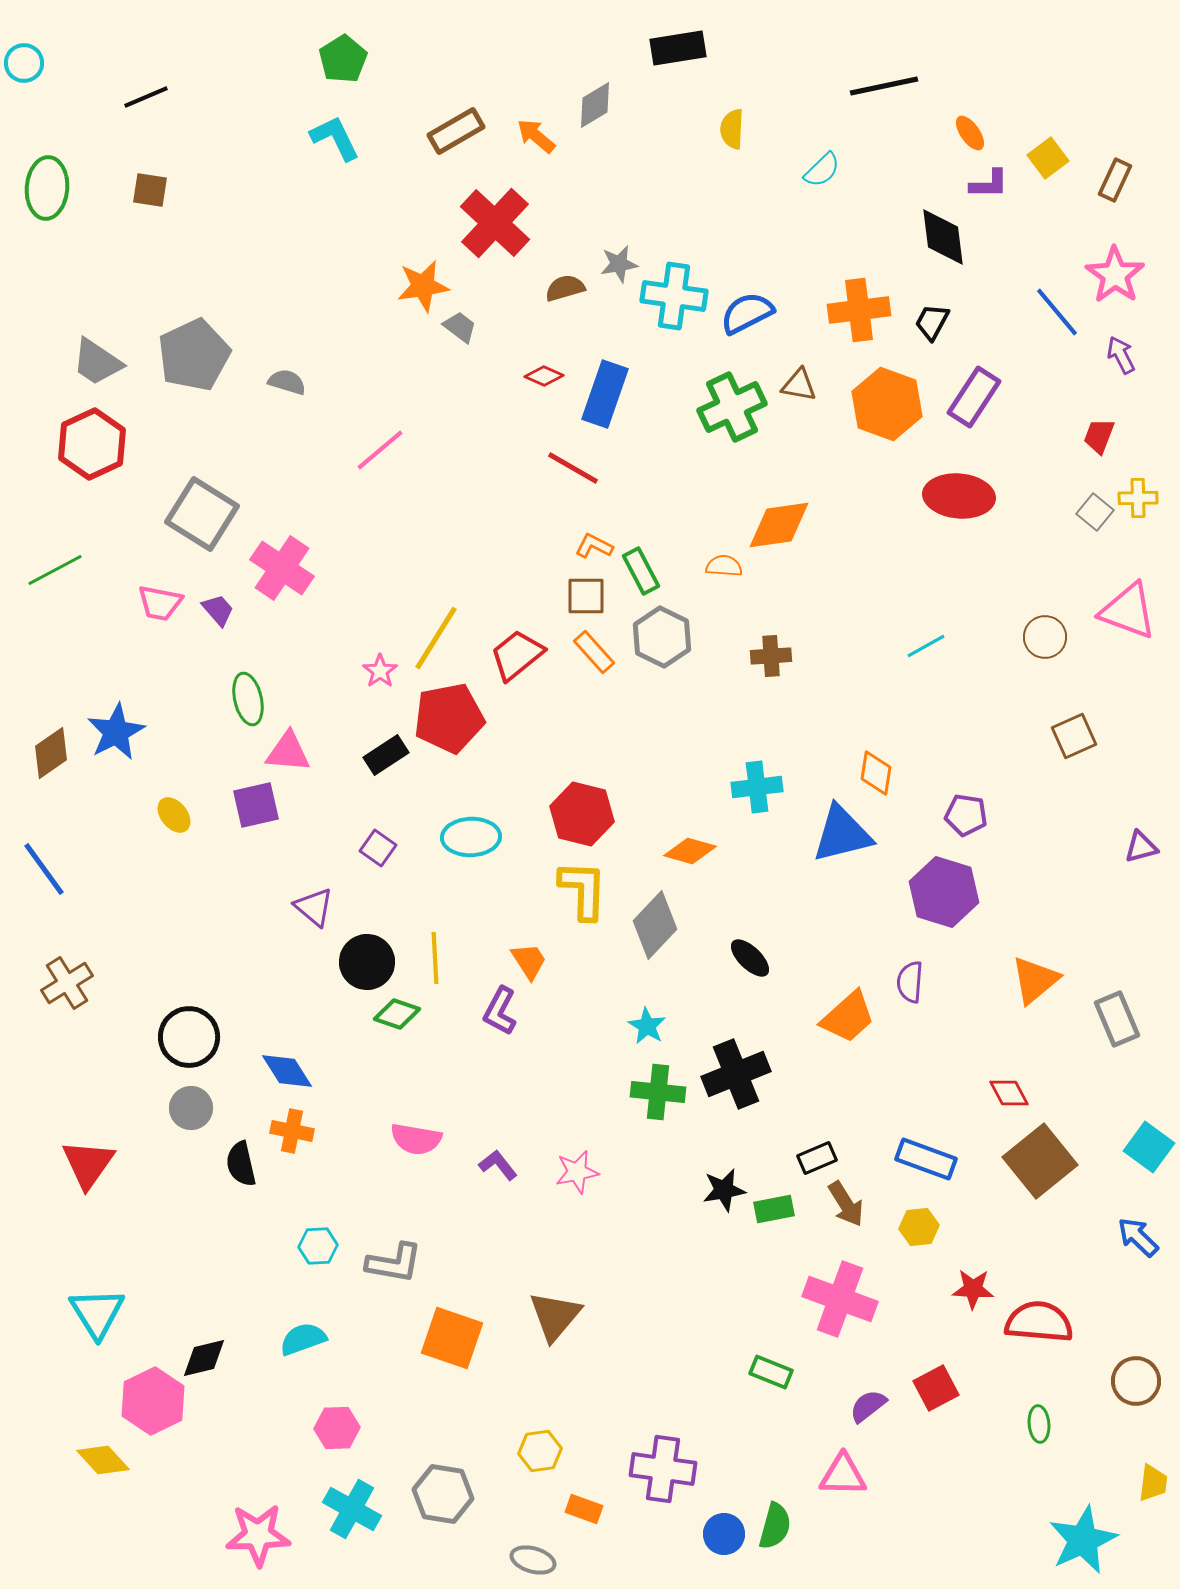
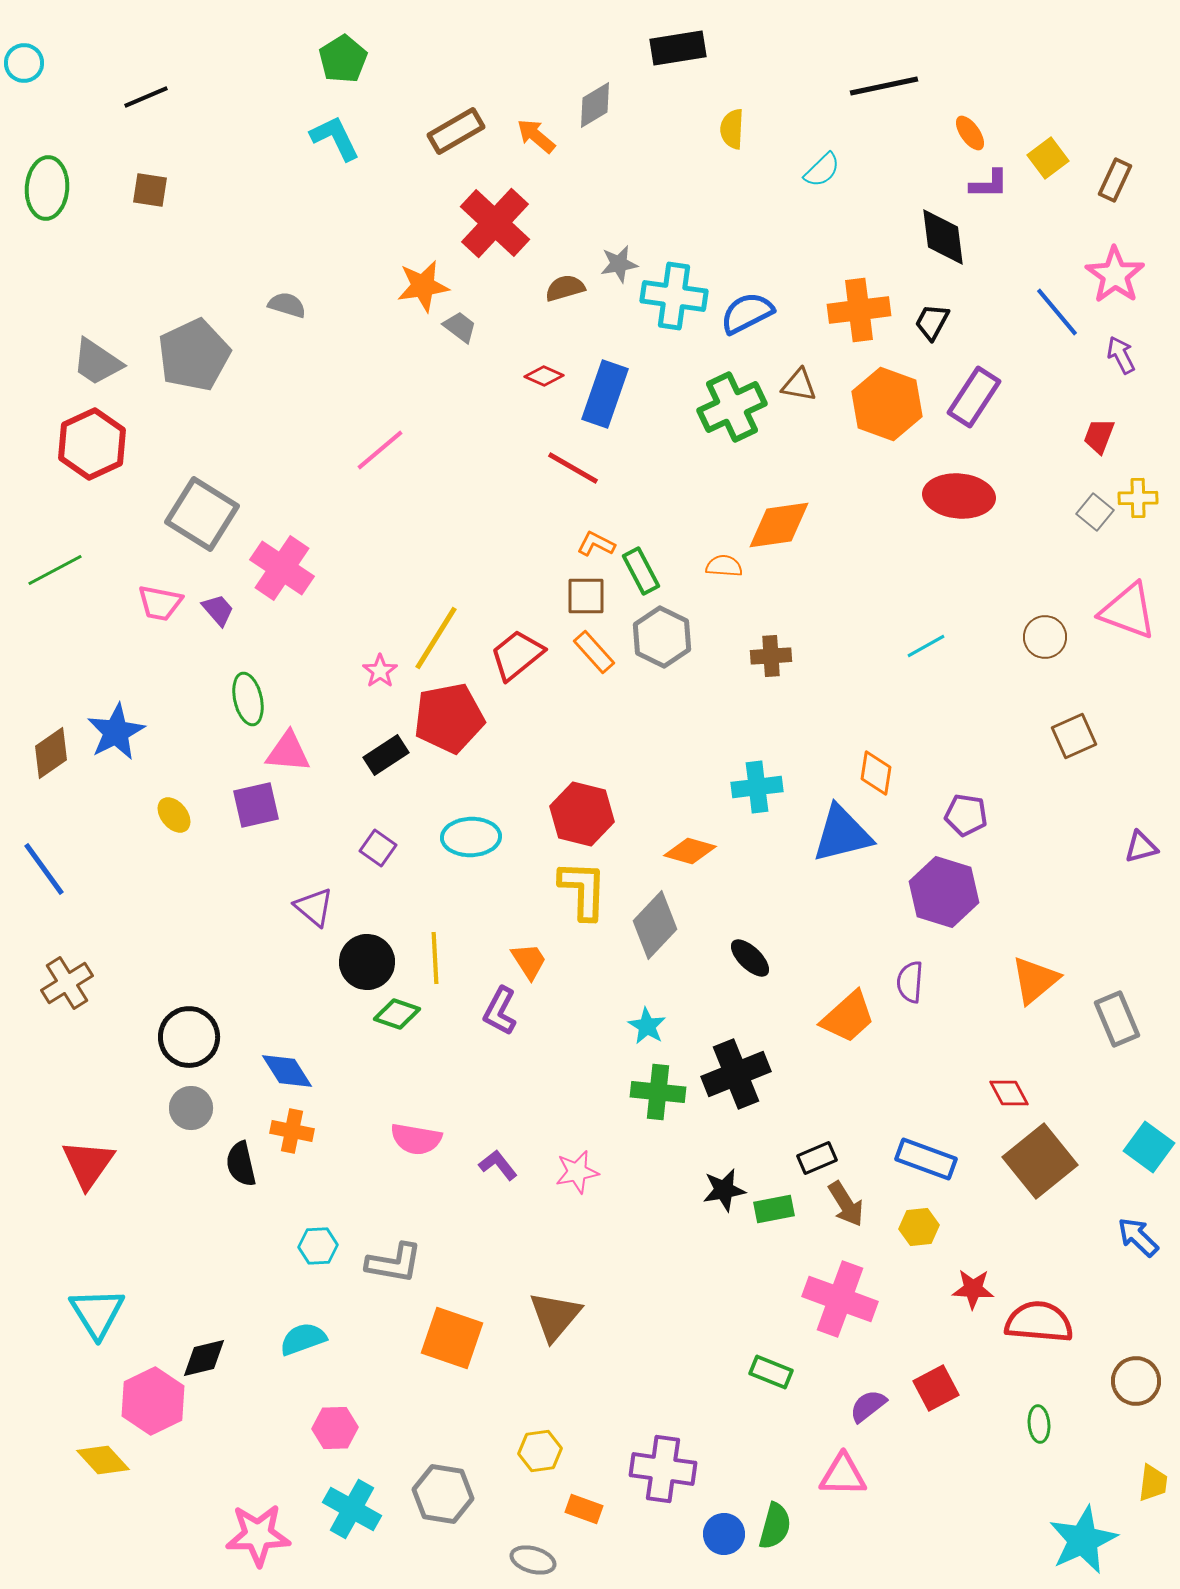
gray semicircle at (287, 382): moved 77 px up
orange L-shape at (594, 546): moved 2 px right, 2 px up
pink hexagon at (337, 1428): moved 2 px left
